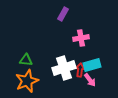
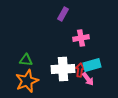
white cross: moved 1 px left, 1 px down; rotated 15 degrees clockwise
pink arrow: moved 2 px left, 1 px up
